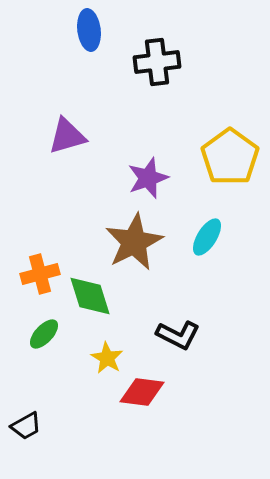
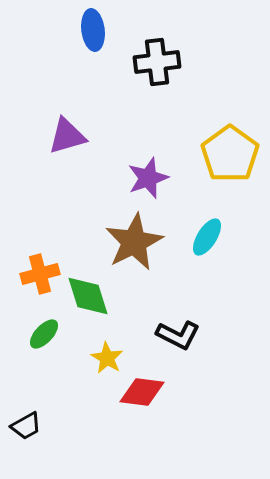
blue ellipse: moved 4 px right
yellow pentagon: moved 3 px up
green diamond: moved 2 px left
